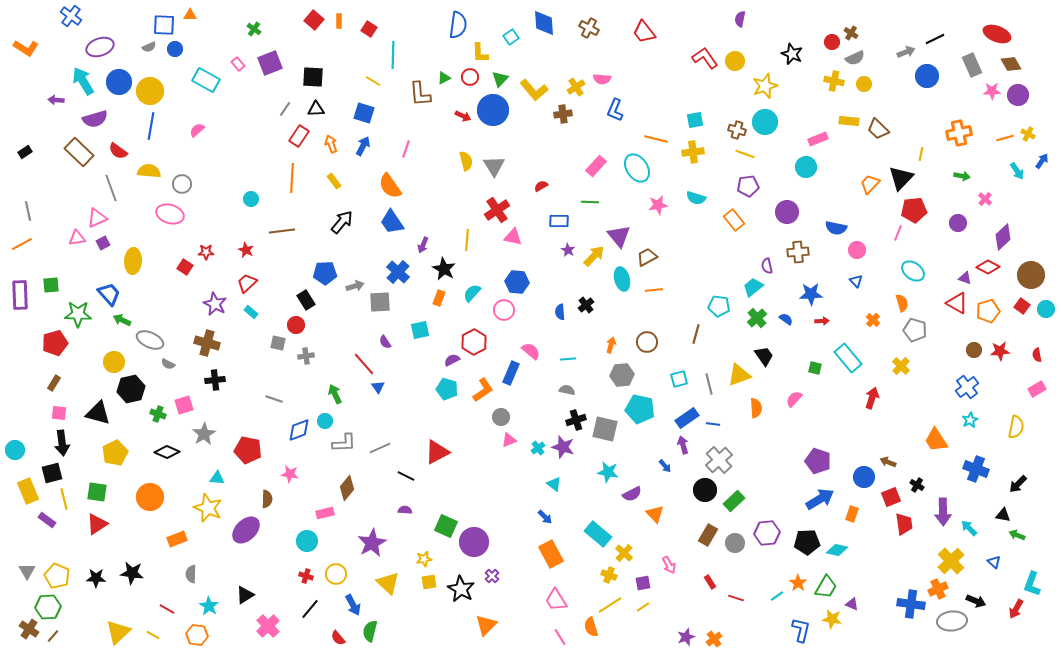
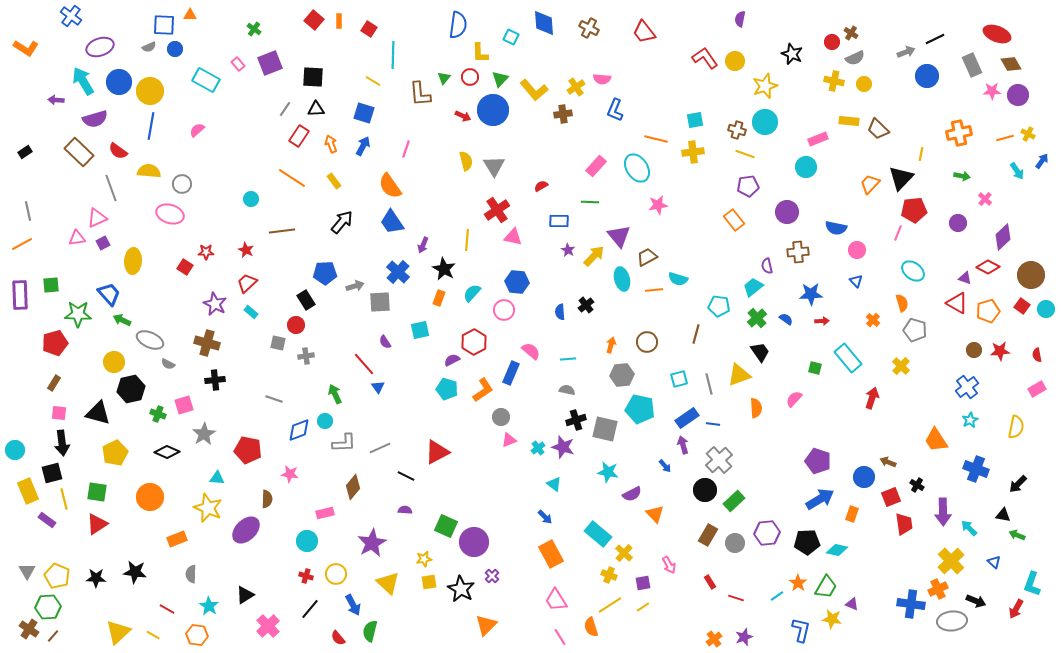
cyan square at (511, 37): rotated 28 degrees counterclockwise
green triangle at (444, 78): rotated 24 degrees counterclockwise
orange line at (292, 178): rotated 60 degrees counterclockwise
cyan semicircle at (696, 198): moved 18 px left, 81 px down
black trapezoid at (764, 356): moved 4 px left, 4 px up
brown diamond at (347, 488): moved 6 px right, 1 px up
black star at (132, 573): moved 3 px right, 1 px up
purple star at (686, 637): moved 58 px right
